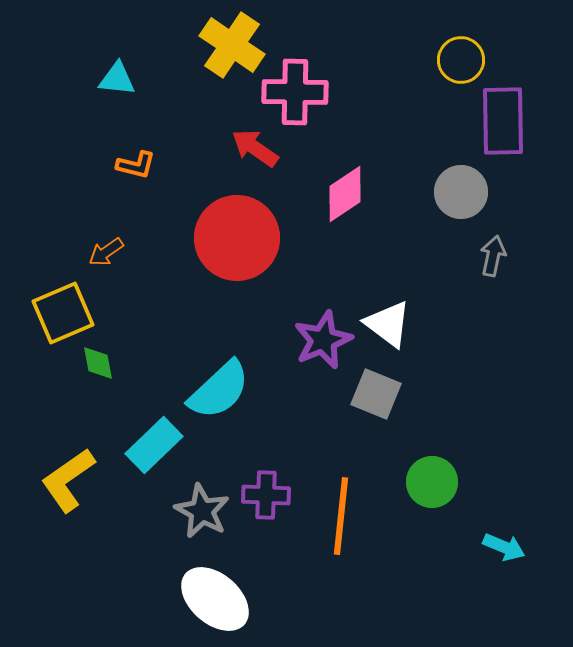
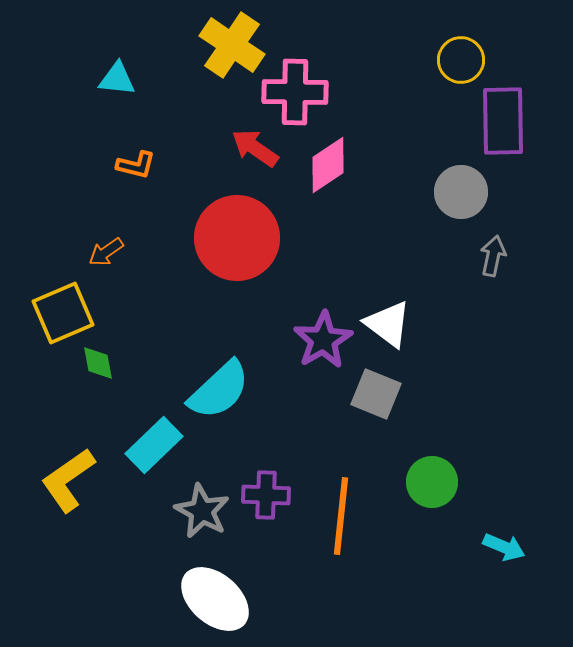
pink diamond: moved 17 px left, 29 px up
purple star: rotated 8 degrees counterclockwise
